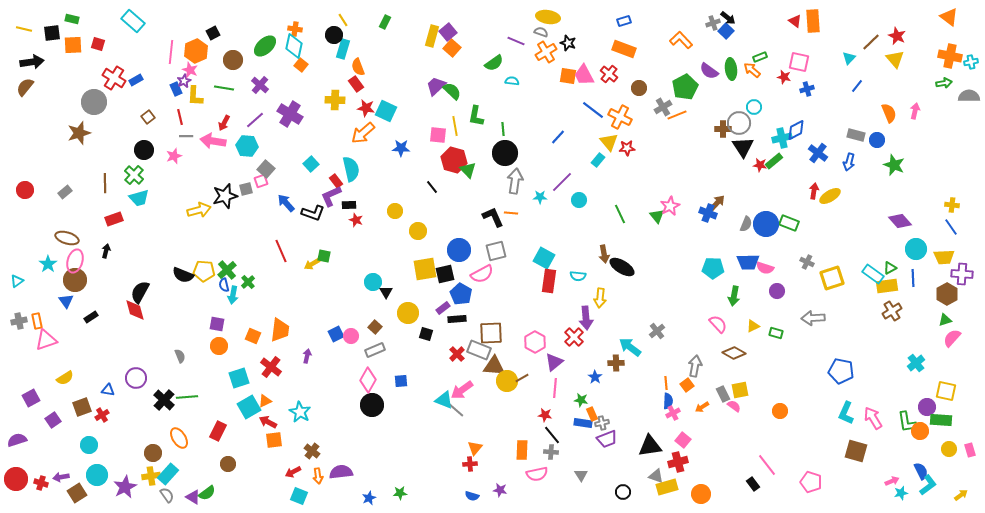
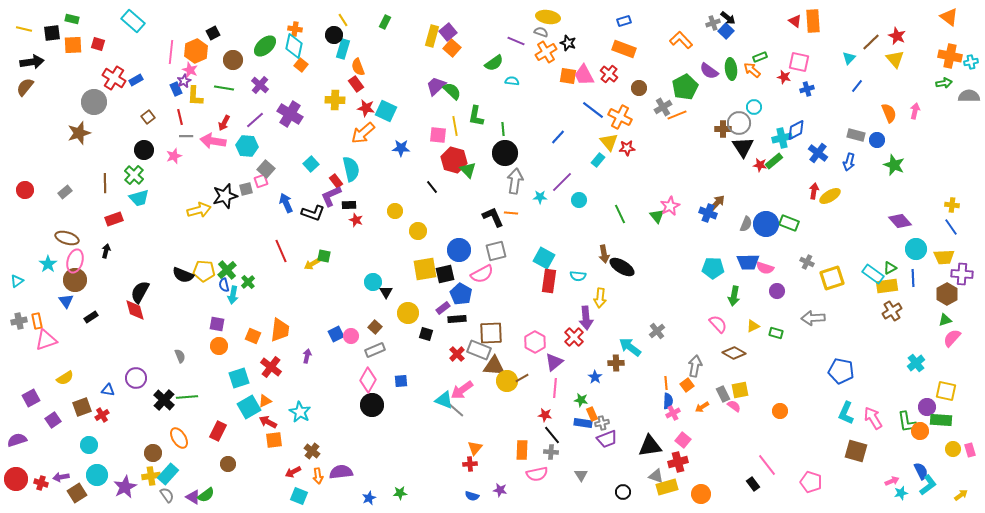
blue arrow at (286, 203): rotated 18 degrees clockwise
yellow circle at (949, 449): moved 4 px right
green semicircle at (207, 493): moved 1 px left, 2 px down
